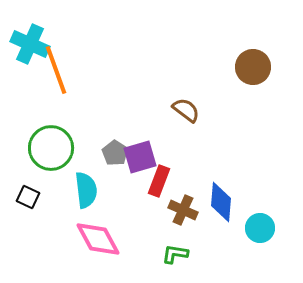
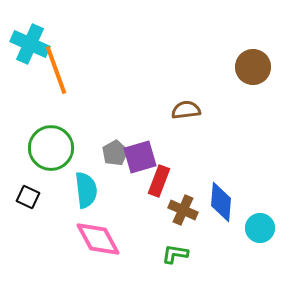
brown semicircle: rotated 44 degrees counterclockwise
gray pentagon: rotated 10 degrees clockwise
